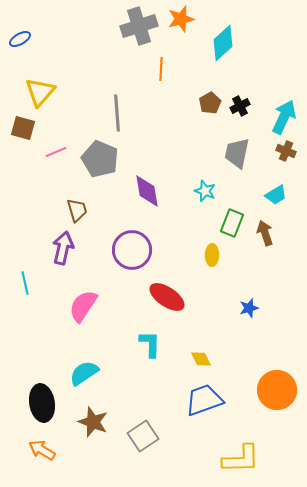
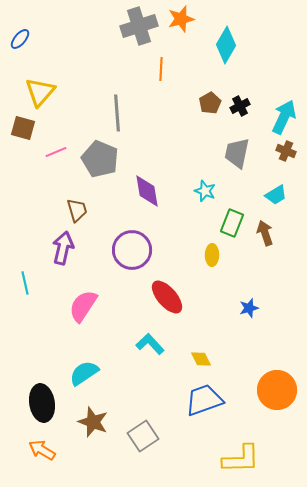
blue ellipse: rotated 20 degrees counterclockwise
cyan diamond: moved 3 px right, 2 px down; rotated 18 degrees counterclockwise
red ellipse: rotated 15 degrees clockwise
cyan L-shape: rotated 44 degrees counterclockwise
